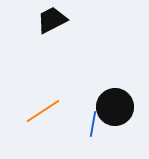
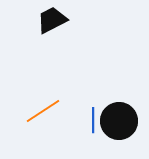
black circle: moved 4 px right, 14 px down
blue line: moved 4 px up; rotated 10 degrees counterclockwise
